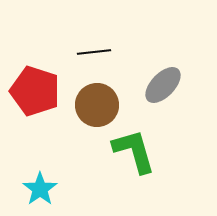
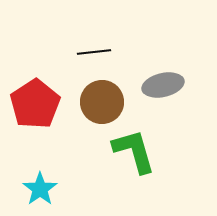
gray ellipse: rotated 33 degrees clockwise
red pentagon: moved 13 px down; rotated 21 degrees clockwise
brown circle: moved 5 px right, 3 px up
